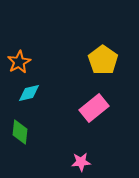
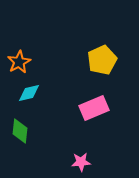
yellow pentagon: moved 1 px left; rotated 12 degrees clockwise
pink rectangle: rotated 16 degrees clockwise
green diamond: moved 1 px up
